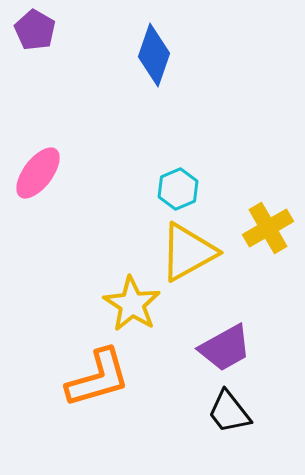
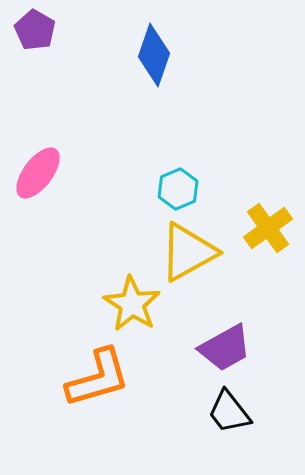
yellow cross: rotated 6 degrees counterclockwise
